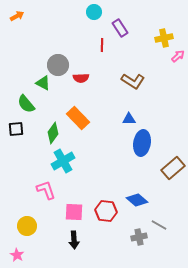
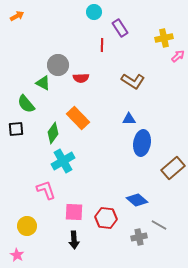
red hexagon: moved 7 px down
